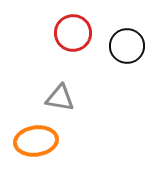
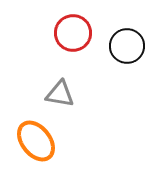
gray triangle: moved 4 px up
orange ellipse: rotated 60 degrees clockwise
